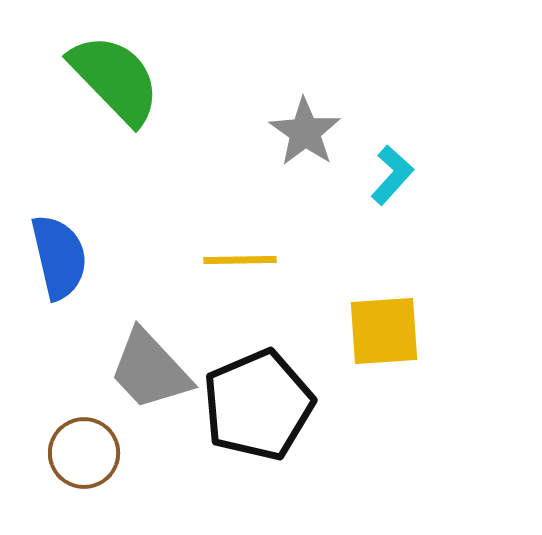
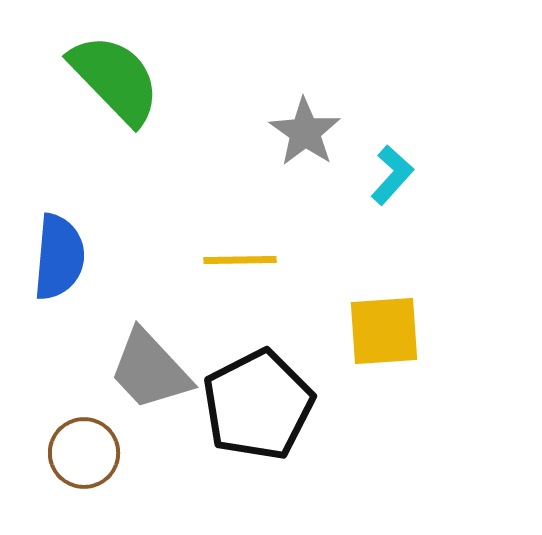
blue semicircle: rotated 18 degrees clockwise
black pentagon: rotated 4 degrees counterclockwise
